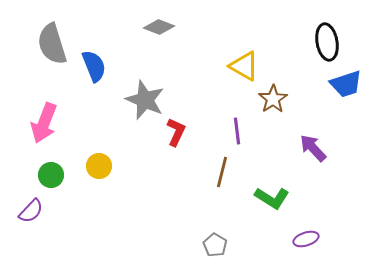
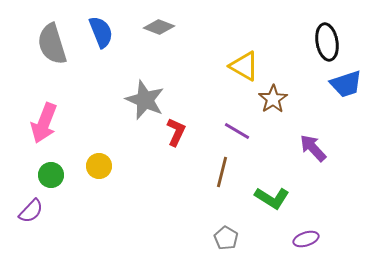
blue semicircle: moved 7 px right, 34 px up
purple line: rotated 52 degrees counterclockwise
gray pentagon: moved 11 px right, 7 px up
